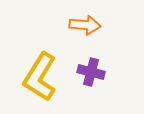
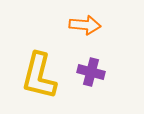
yellow L-shape: moved 1 px left, 1 px up; rotated 18 degrees counterclockwise
